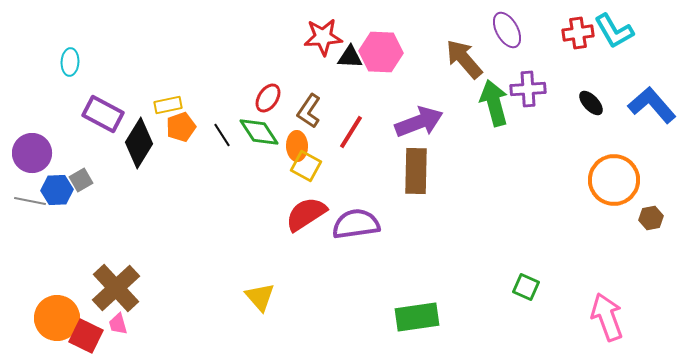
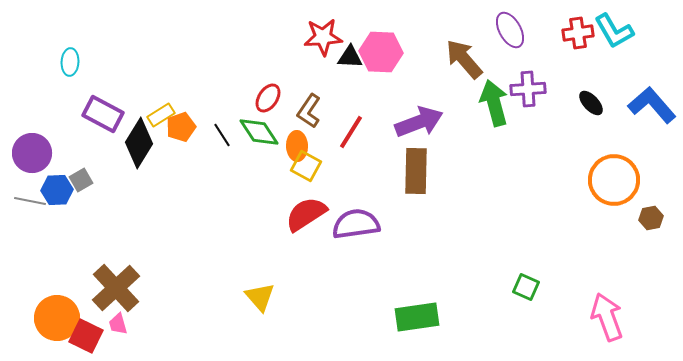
purple ellipse at (507, 30): moved 3 px right
yellow rectangle at (168, 105): moved 7 px left, 10 px down; rotated 20 degrees counterclockwise
